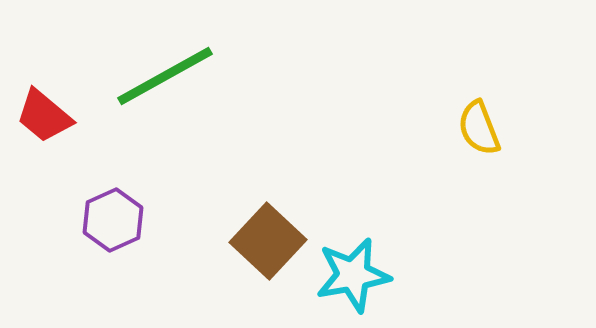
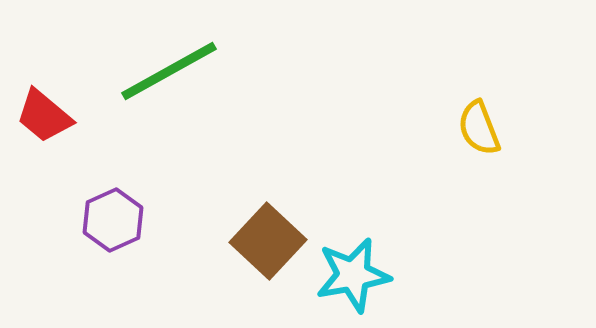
green line: moved 4 px right, 5 px up
